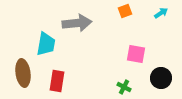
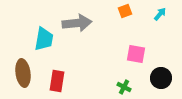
cyan arrow: moved 1 px left, 1 px down; rotated 16 degrees counterclockwise
cyan trapezoid: moved 2 px left, 5 px up
